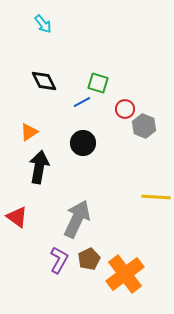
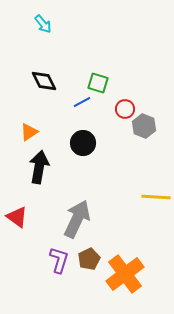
purple L-shape: rotated 12 degrees counterclockwise
